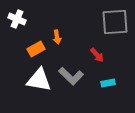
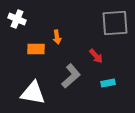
gray square: moved 1 px down
orange rectangle: rotated 30 degrees clockwise
red arrow: moved 1 px left, 1 px down
gray L-shape: rotated 85 degrees counterclockwise
white triangle: moved 6 px left, 13 px down
